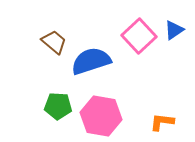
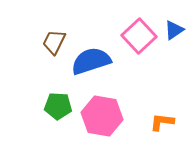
brown trapezoid: rotated 104 degrees counterclockwise
pink hexagon: moved 1 px right
